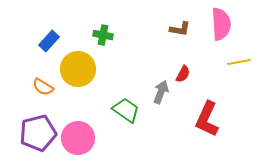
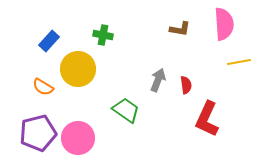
pink semicircle: moved 3 px right
red semicircle: moved 3 px right, 11 px down; rotated 36 degrees counterclockwise
gray arrow: moved 3 px left, 12 px up
